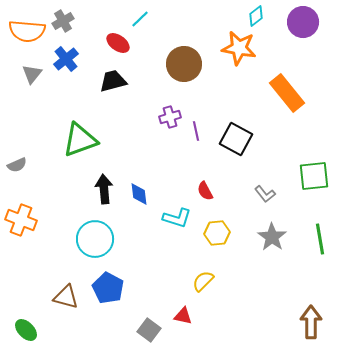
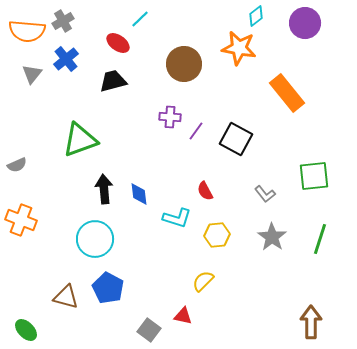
purple circle: moved 2 px right, 1 px down
purple cross: rotated 20 degrees clockwise
purple line: rotated 48 degrees clockwise
yellow hexagon: moved 2 px down
green line: rotated 28 degrees clockwise
